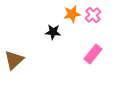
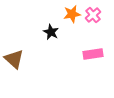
black star: moved 2 px left; rotated 21 degrees clockwise
pink rectangle: rotated 42 degrees clockwise
brown triangle: moved 1 px up; rotated 35 degrees counterclockwise
